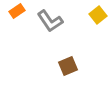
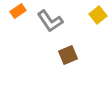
orange rectangle: moved 1 px right
brown square: moved 11 px up
